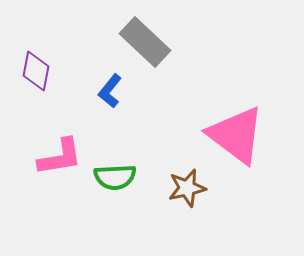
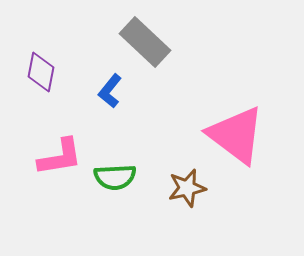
purple diamond: moved 5 px right, 1 px down
